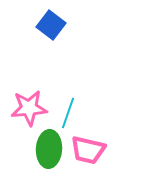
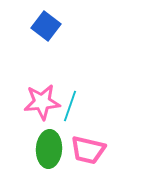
blue square: moved 5 px left, 1 px down
pink star: moved 13 px right, 6 px up
cyan line: moved 2 px right, 7 px up
